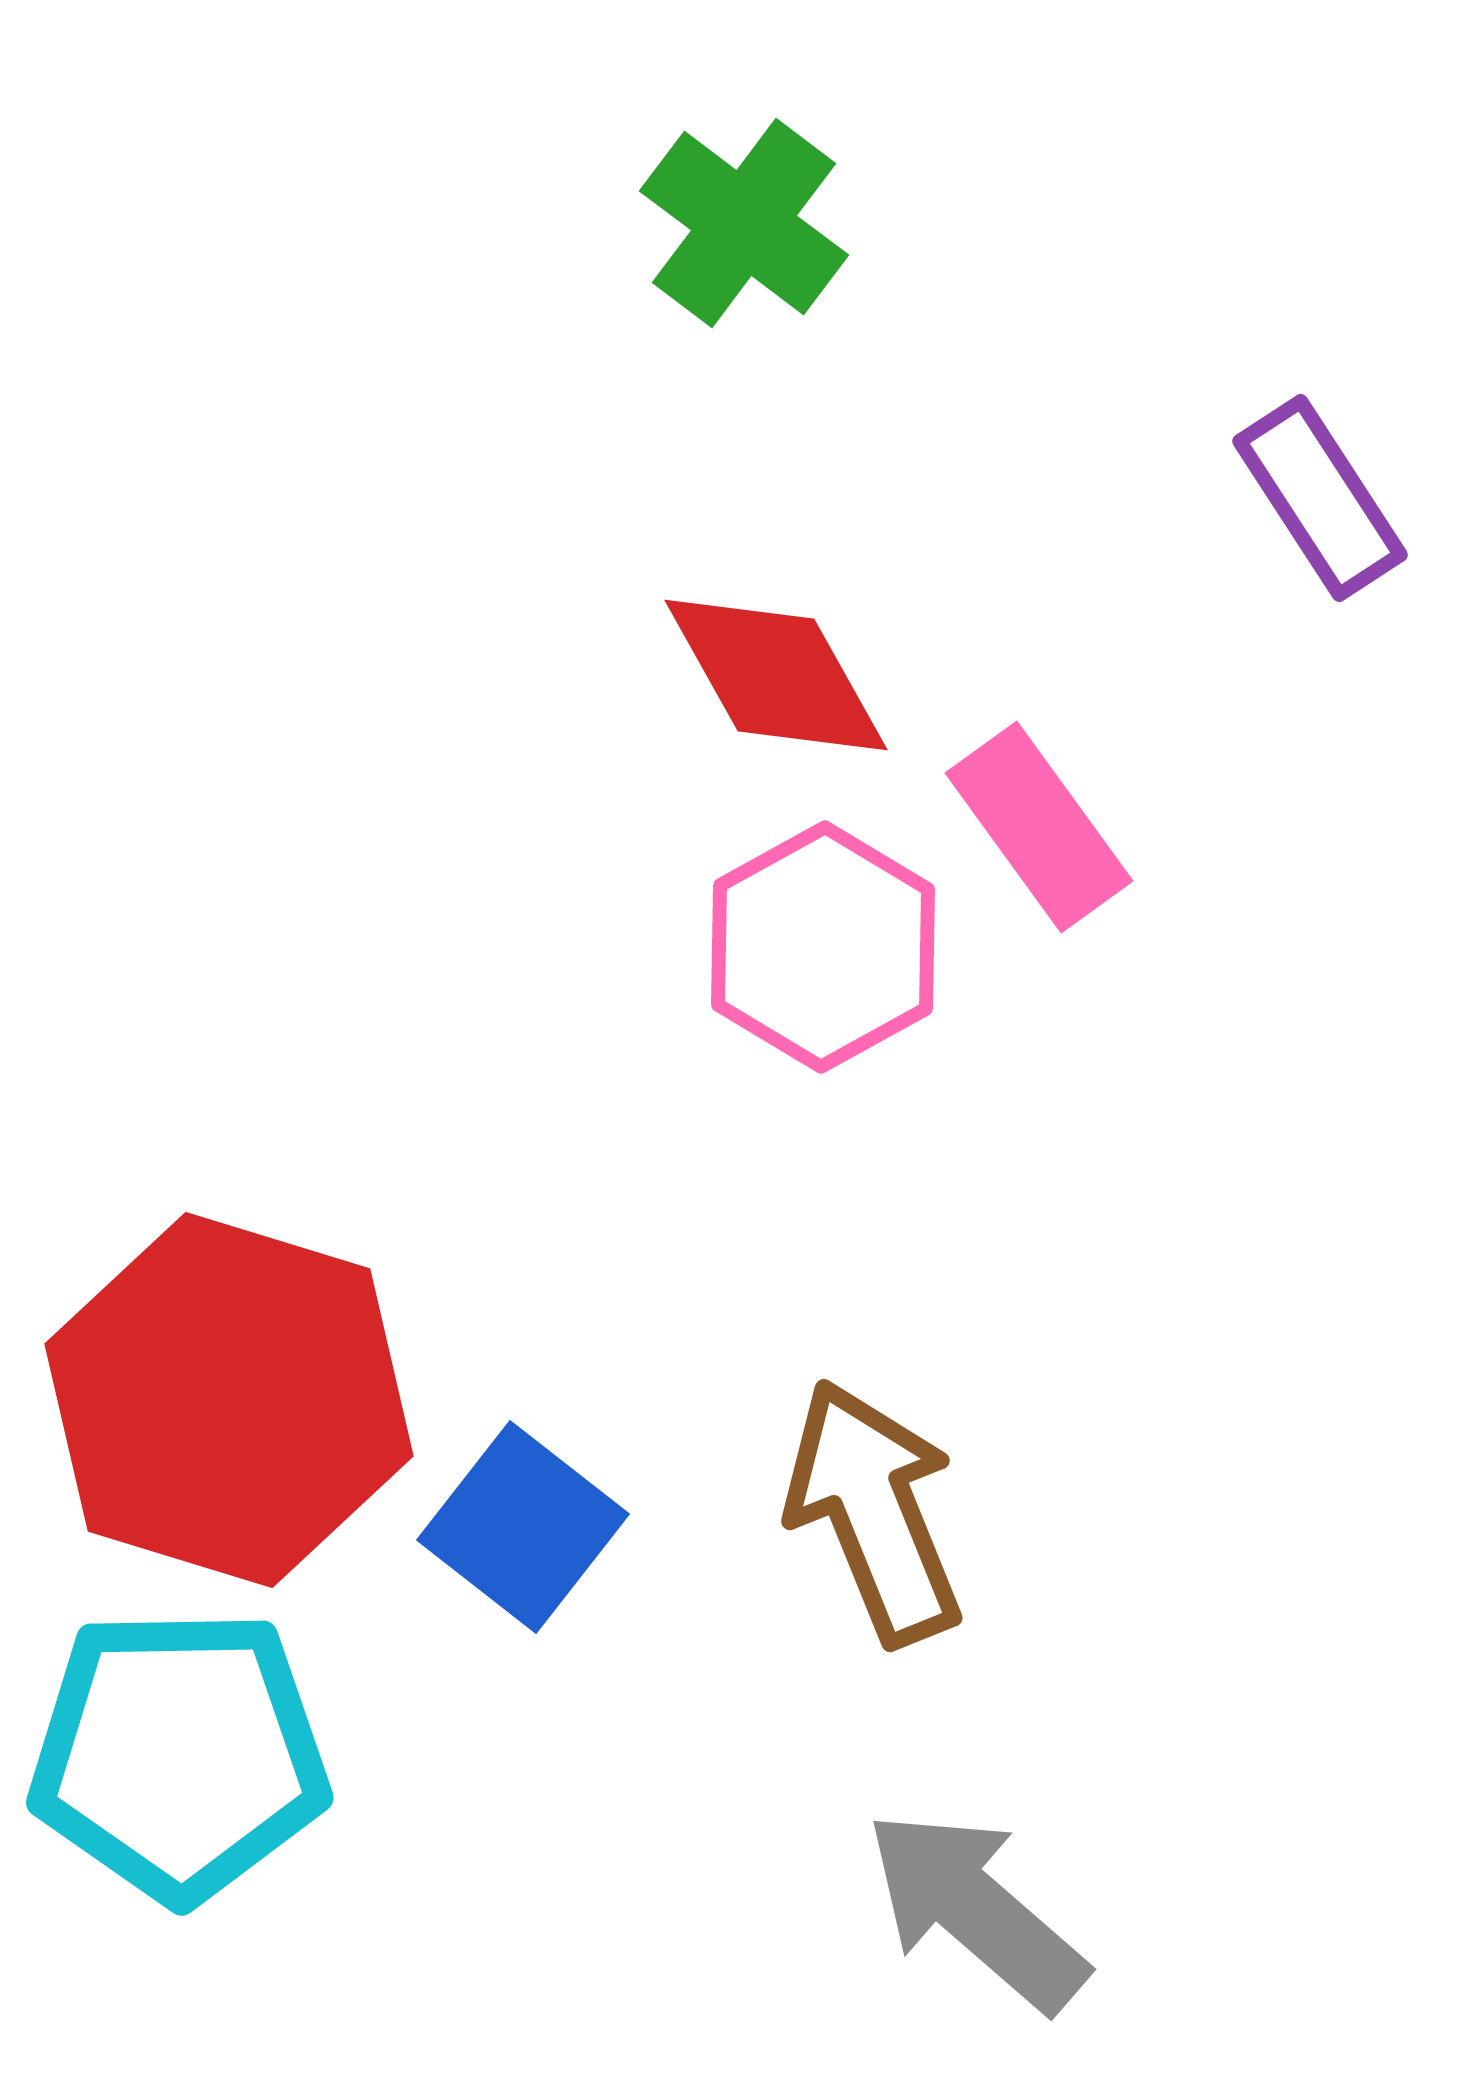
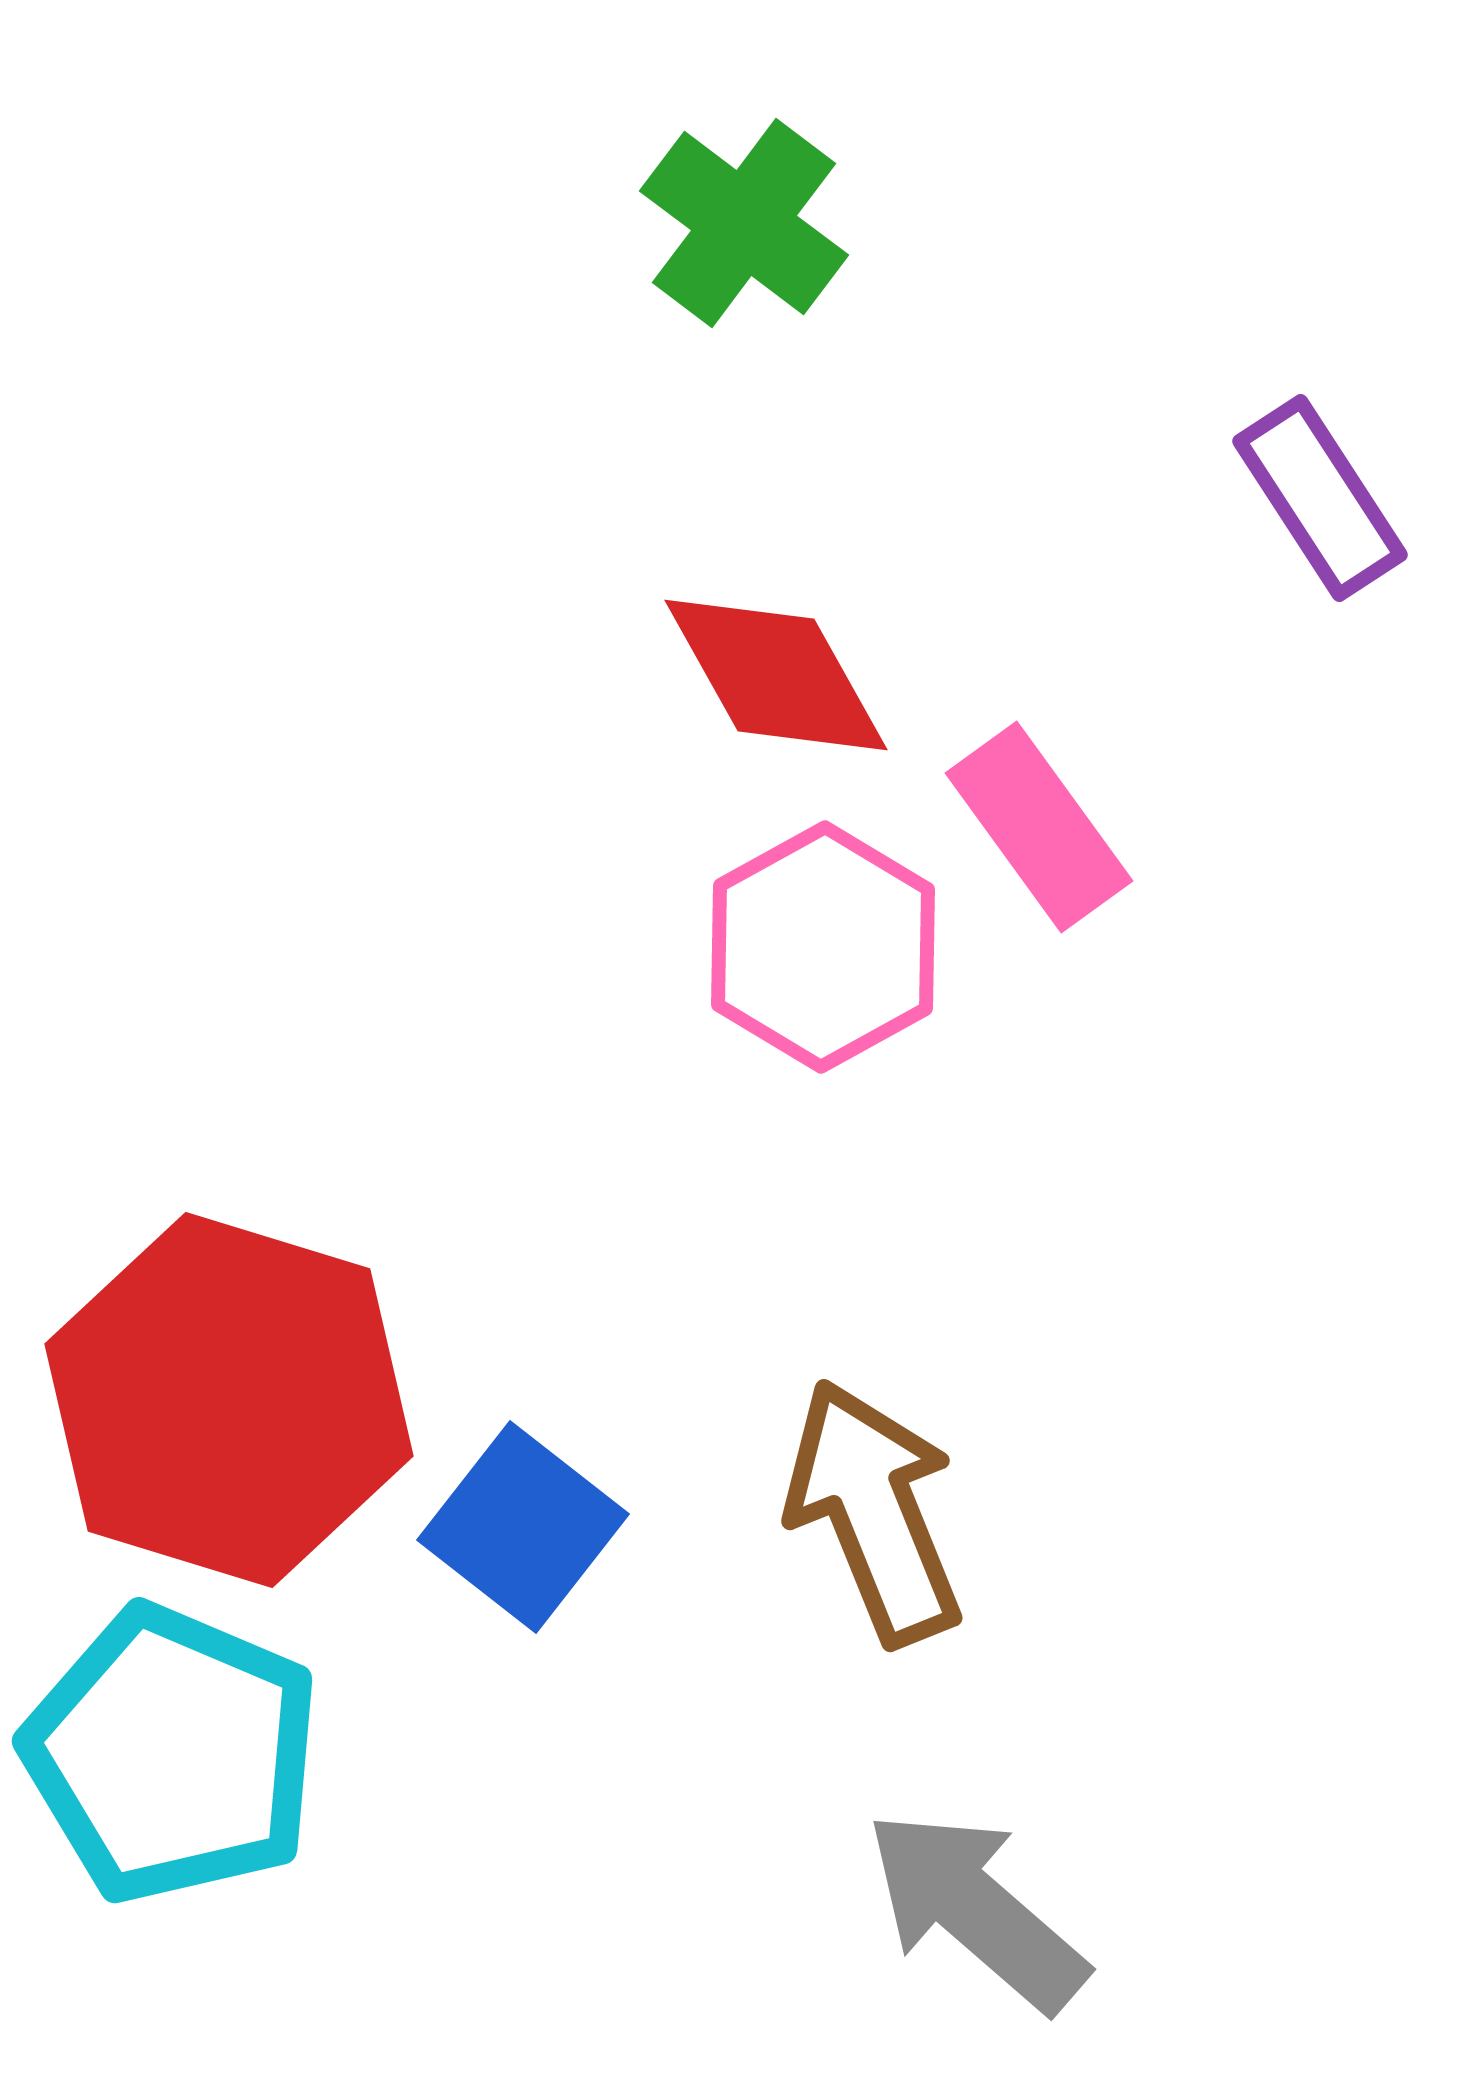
cyan pentagon: moved 7 px left, 1 px up; rotated 24 degrees clockwise
